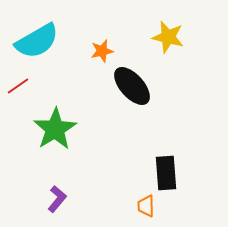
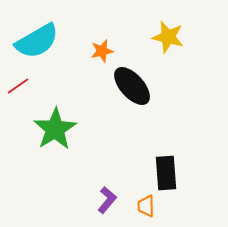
purple L-shape: moved 50 px right, 1 px down
